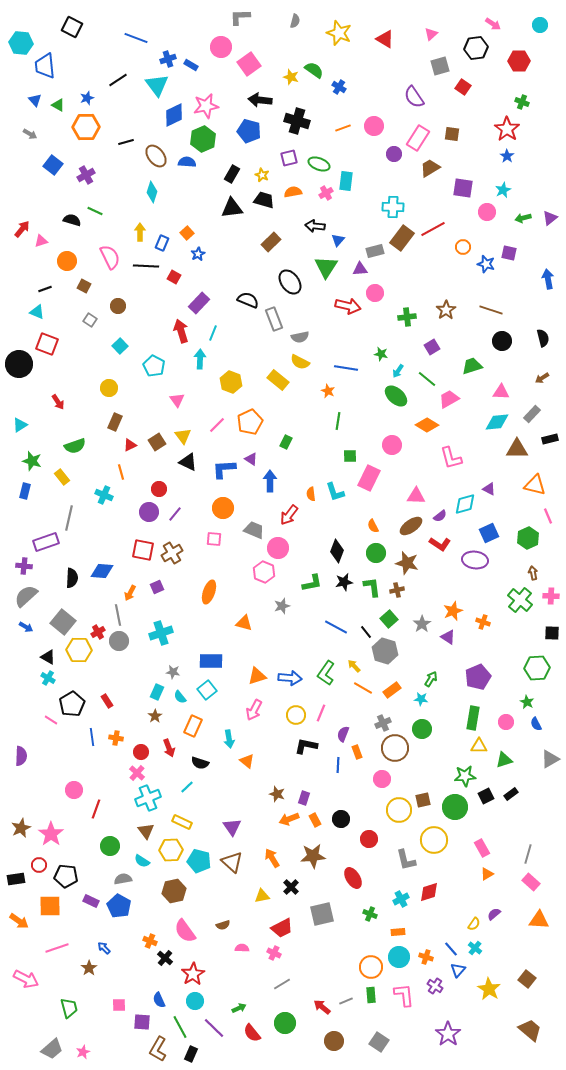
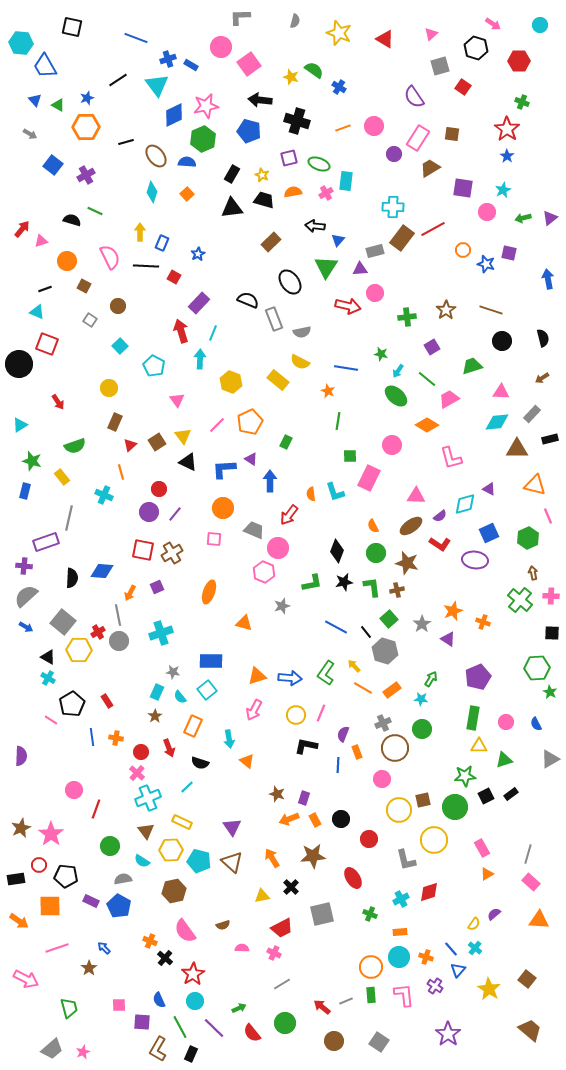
black square at (72, 27): rotated 15 degrees counterclockwise
black hexagon at (476, 48): rotated 25 degrees clockwise
blue trapezoid at (45, 66): rotated 24 degrees counterclockwise
orange square at (187, 233): moved 39 px up
orange circle at (463, 247): moved 3 px down
gray semicircle at (300, 337): moved 2 px right, 5 px up
red triangle at (130, 445): rotated 16 degrees counterclockwise
purple triangle at (448, 637): moved 2 px down
green star at (527, 702): moved 23 px right, 10 px up
orange rectangle at (398, 932): moved 2 px right
